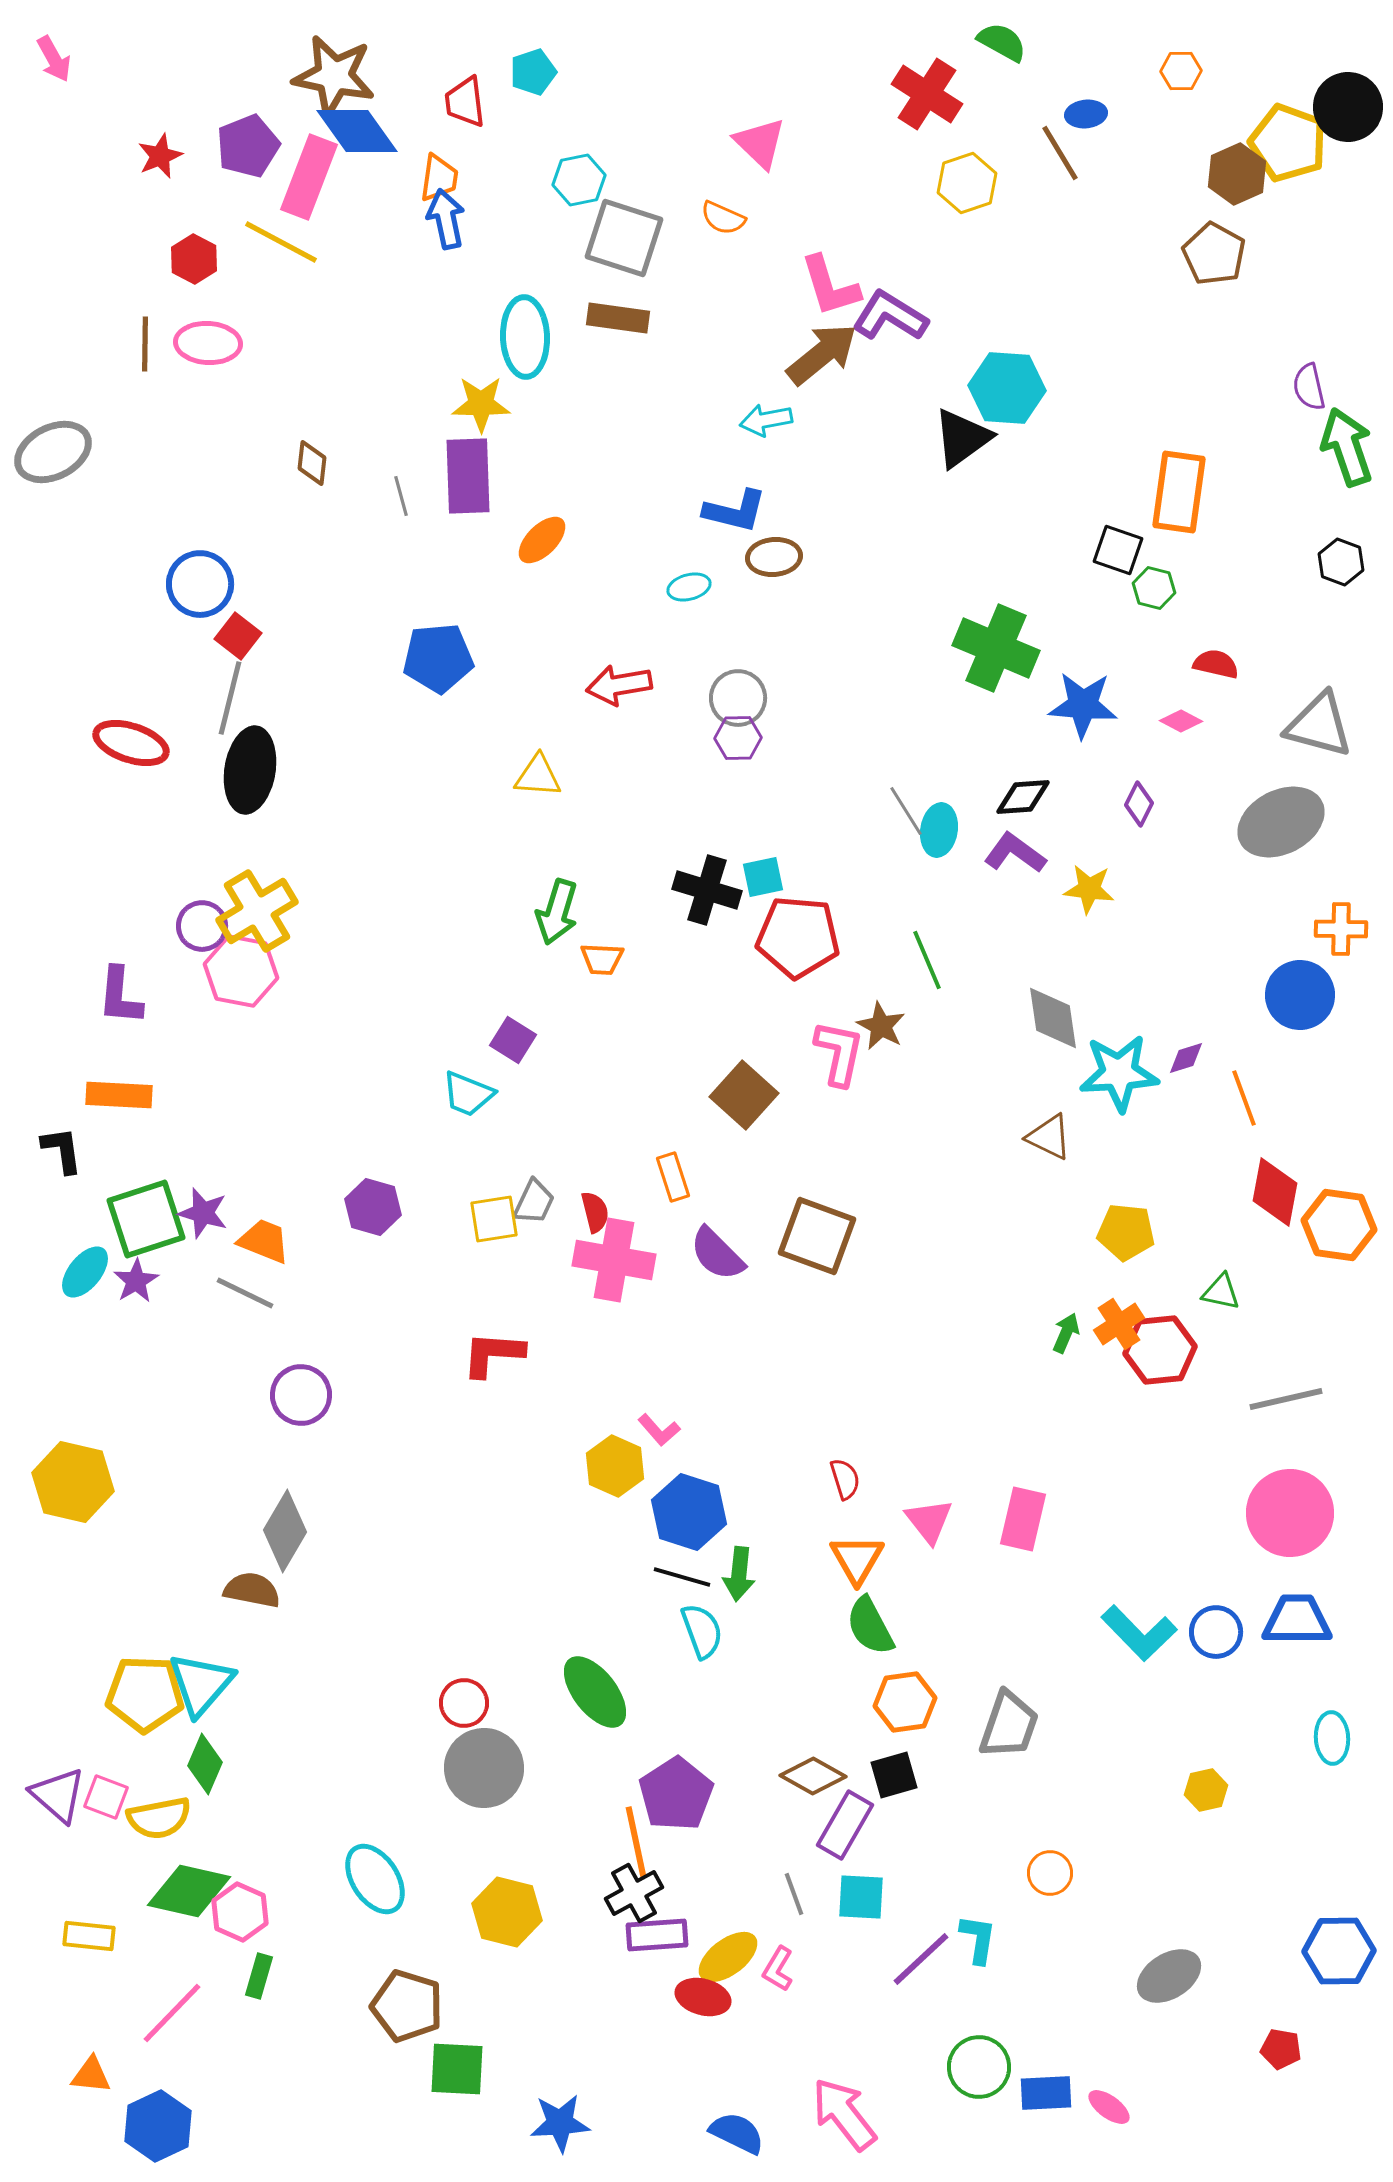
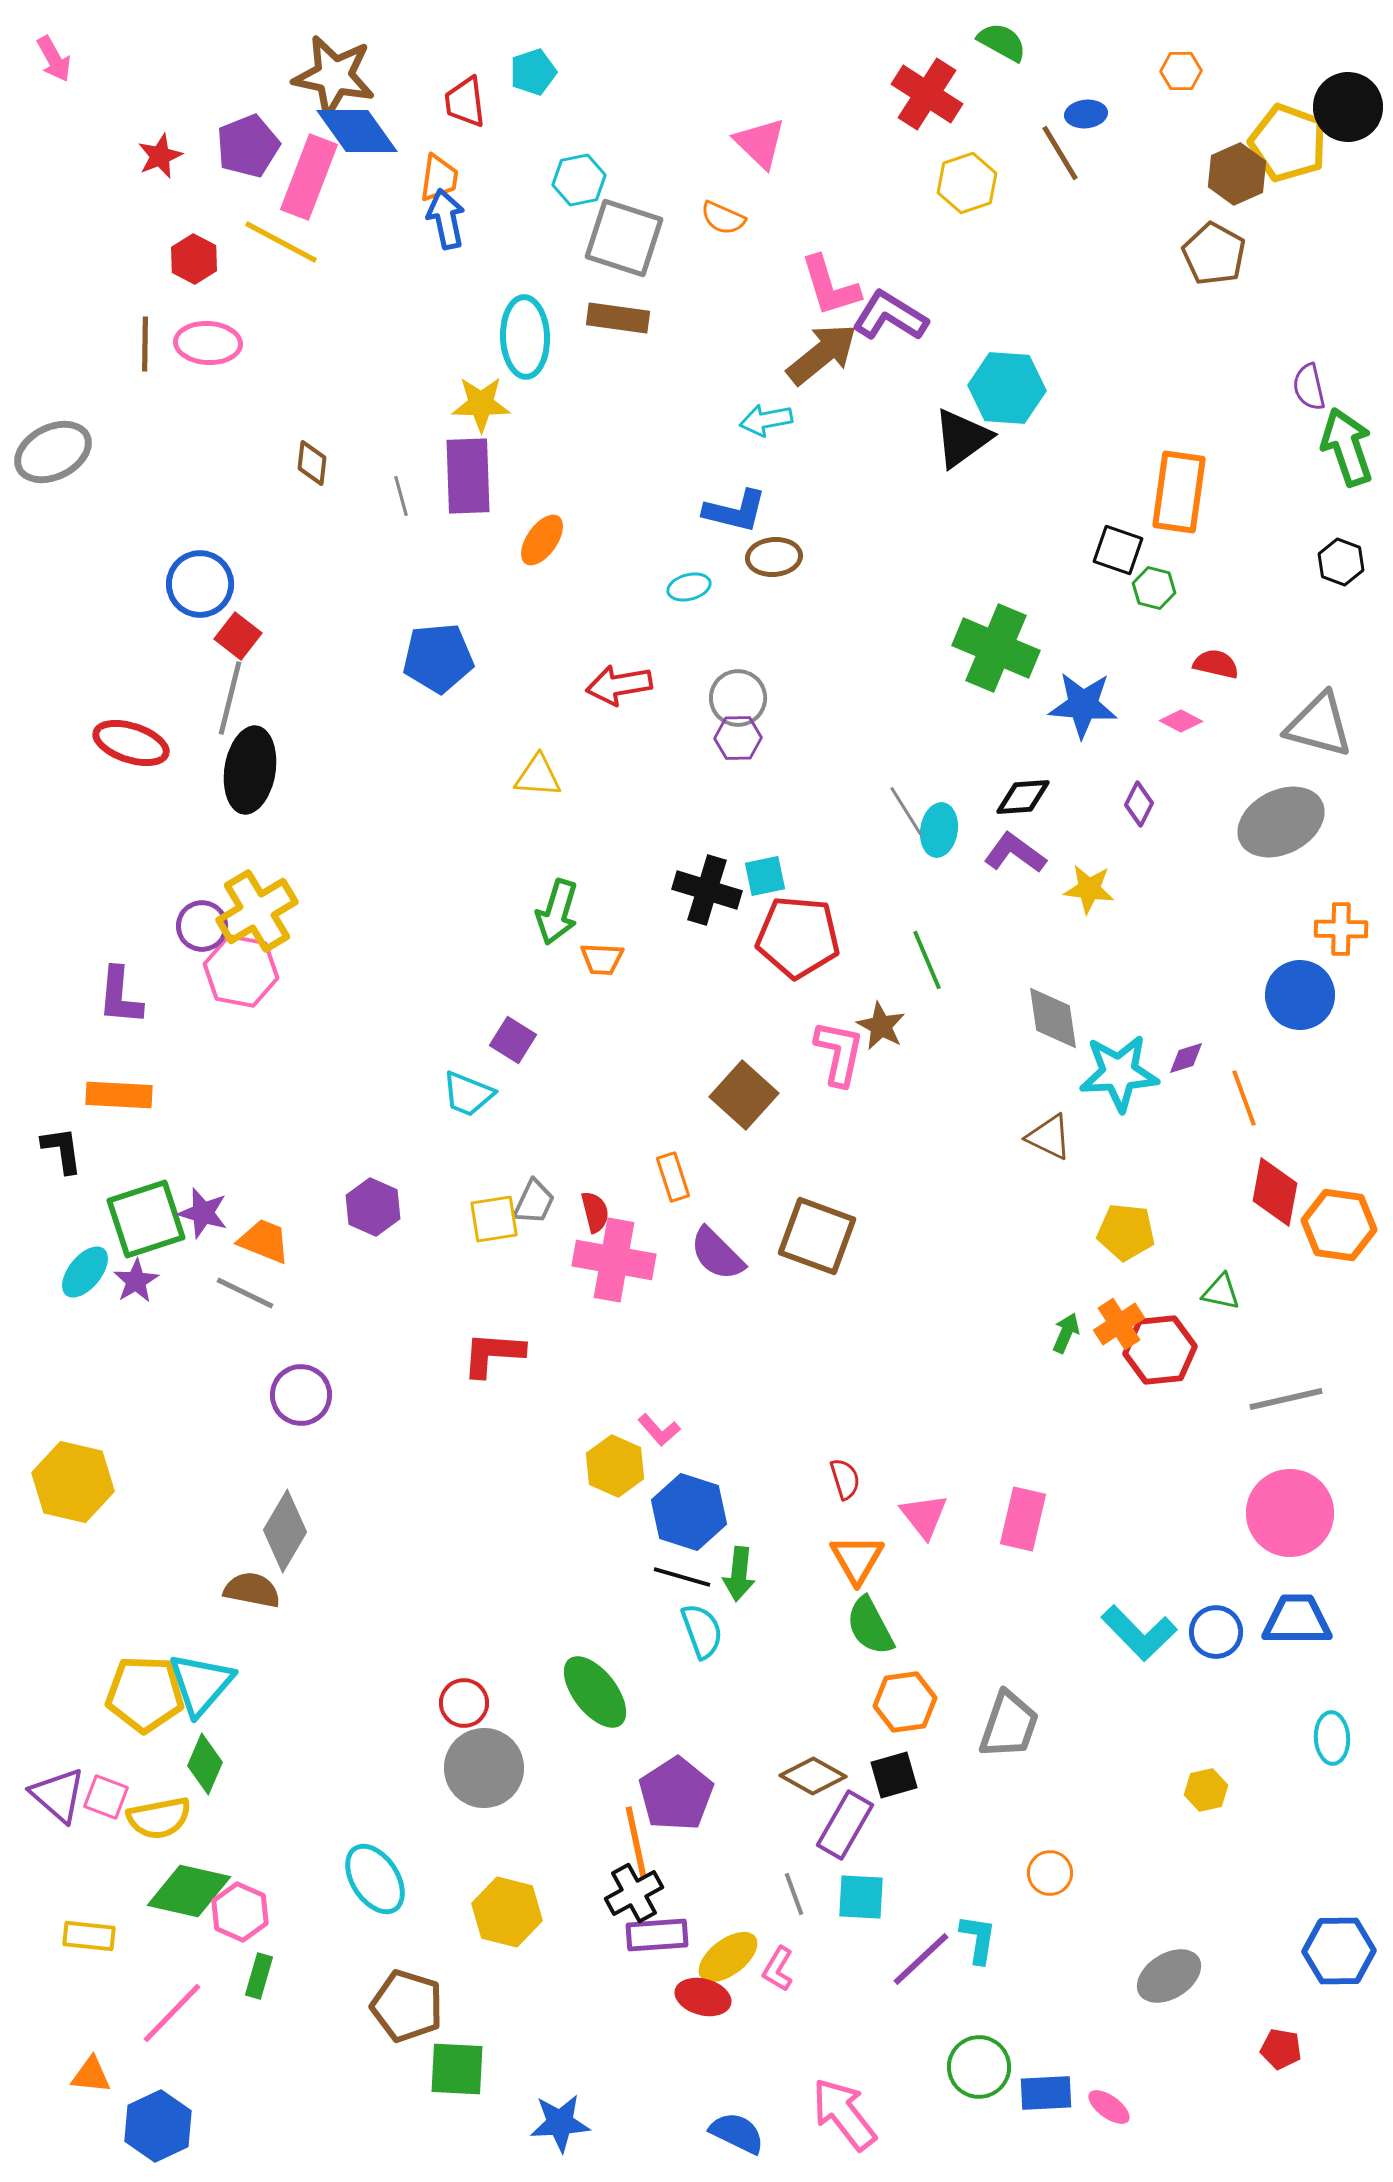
orange ellipse at (542, 540): rotated 10 degrees counterclockwise
cyan square at (763, 877): moved 2 px right, 1 px up
purple hexagon at (373, 1207): rotated 8 degrees clockwise
pink triangle at (929, 1521): moved 5 px left, 5 px up
